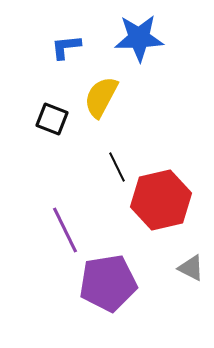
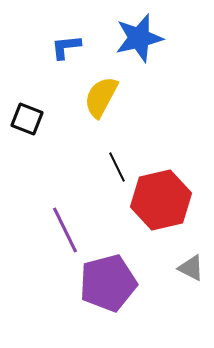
blue star: rotated 12 degrees counterclockwise
black square: moved 25 px left
purple pentagon: rotated 6 degrees counterclockwise
